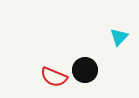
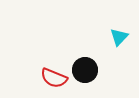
red semicircle: moved 1 px down
